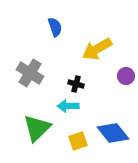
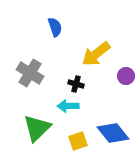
yellow arrow: moved 1 px left, 5 px down; rotated 8 degrees counterclockwise
